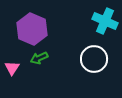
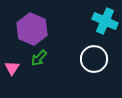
green arrow: rotated 24 degrees counterclockwise
